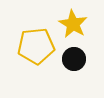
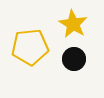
yellow pentagon: moved 6 px left, 1 px down
